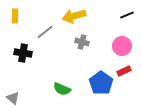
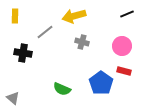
black line: moved 1 px up
red rectangle: rotated 40 degrees clockwise
